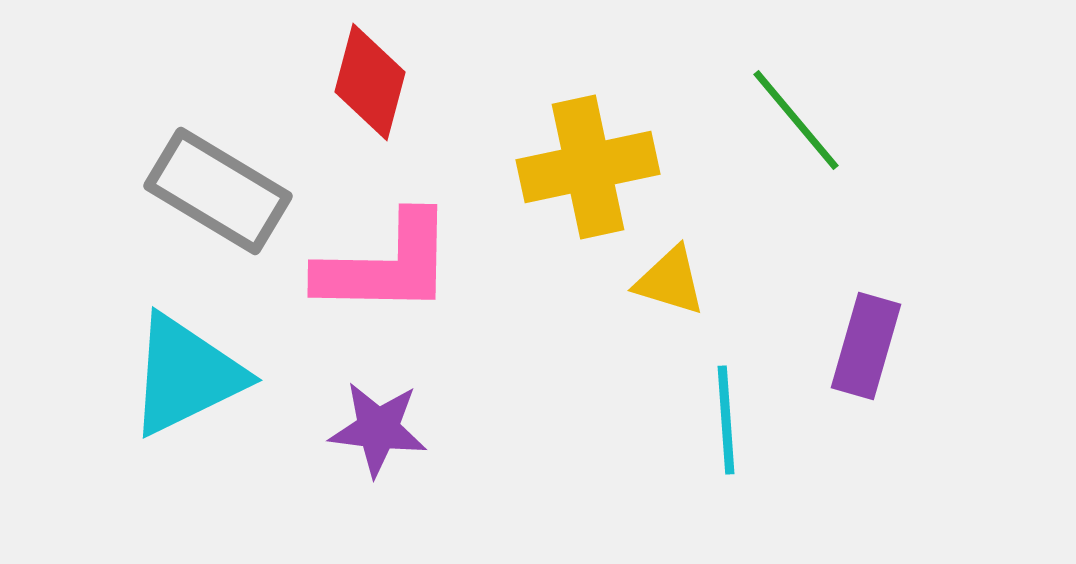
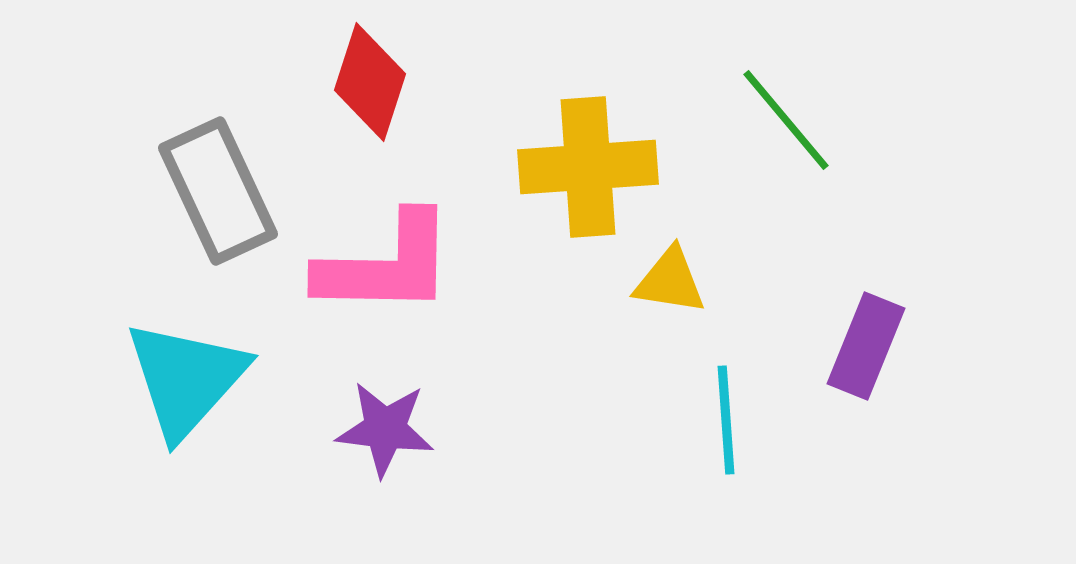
red diamond: rotated 3 degrees clockwise
green line: moved 10 px left
yellow cross: rotated 8 degrees clockwise
gray rectangle: rotated 34 degrees clockwise
yellow triangle: rotated 8 degrees counterclockwise
purple rectangle: rotated 6 degrees clockwise
cyan triangle: moved 4 px down; rotated 22 degrees counterclockwise
purple star: moved 7 px right
